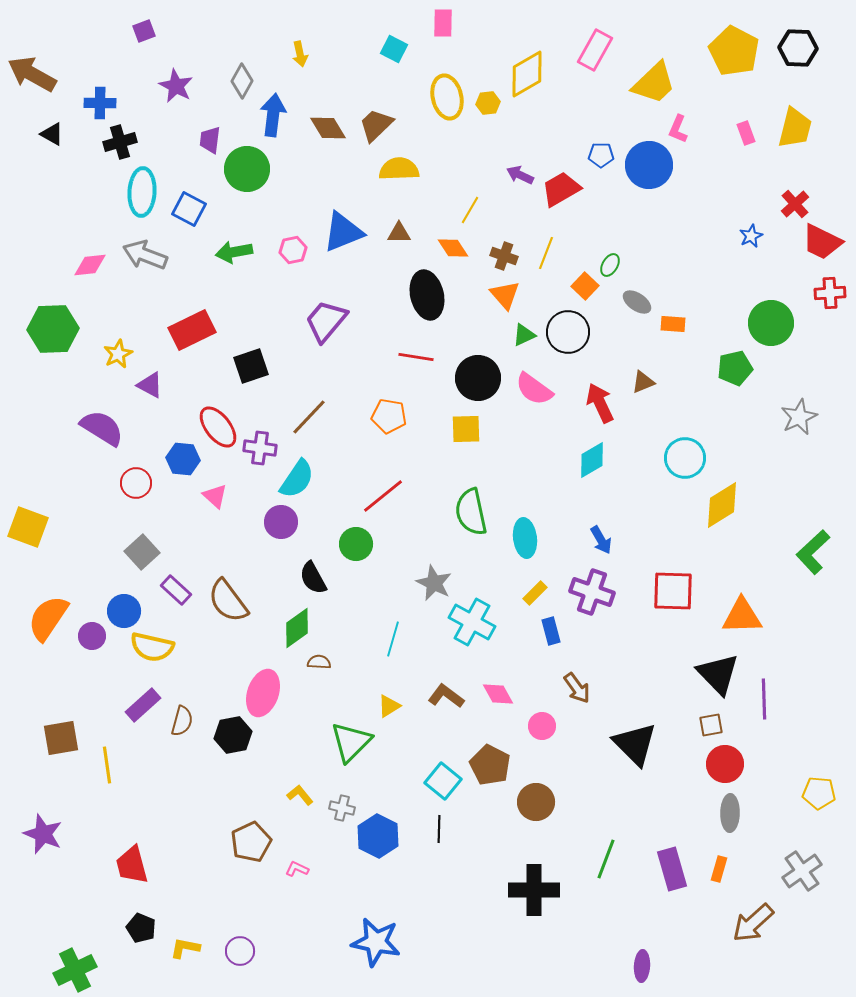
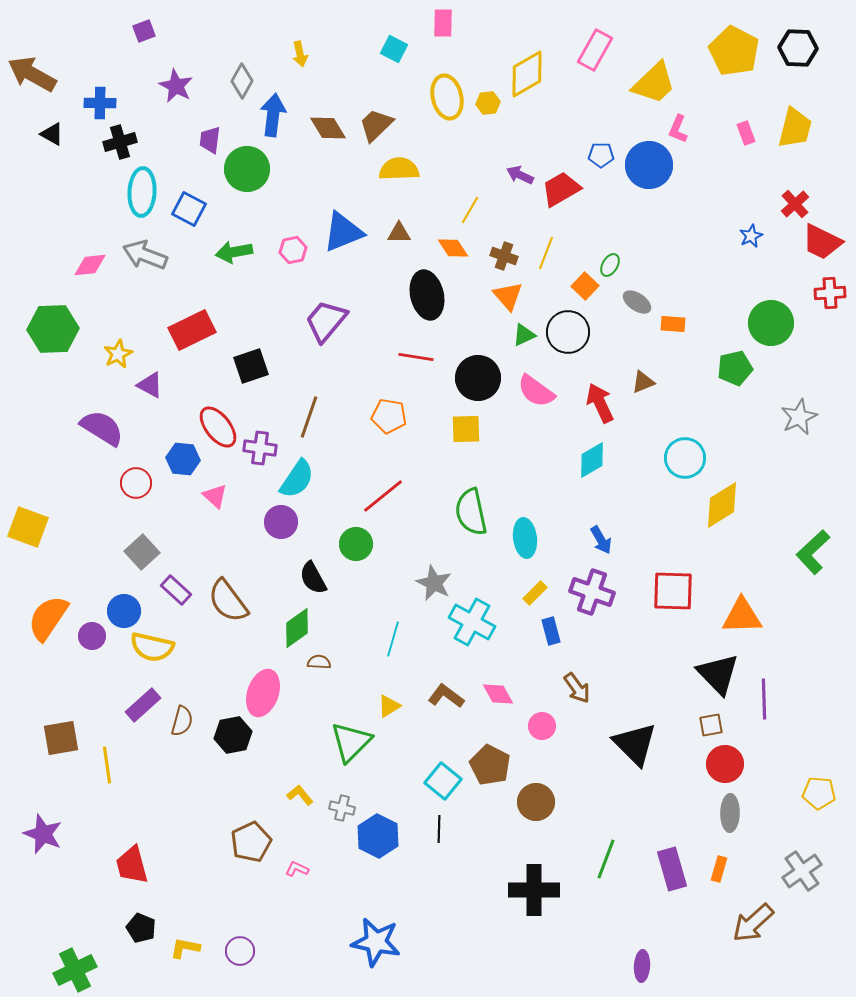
orange triangle at (505, 295): moved 3 px right, 1 px down
pink semicircle at (534, 389): moved 2 px right, 2 px down
brown line at (309, 417): rotated 24 degrees counterclockwise
